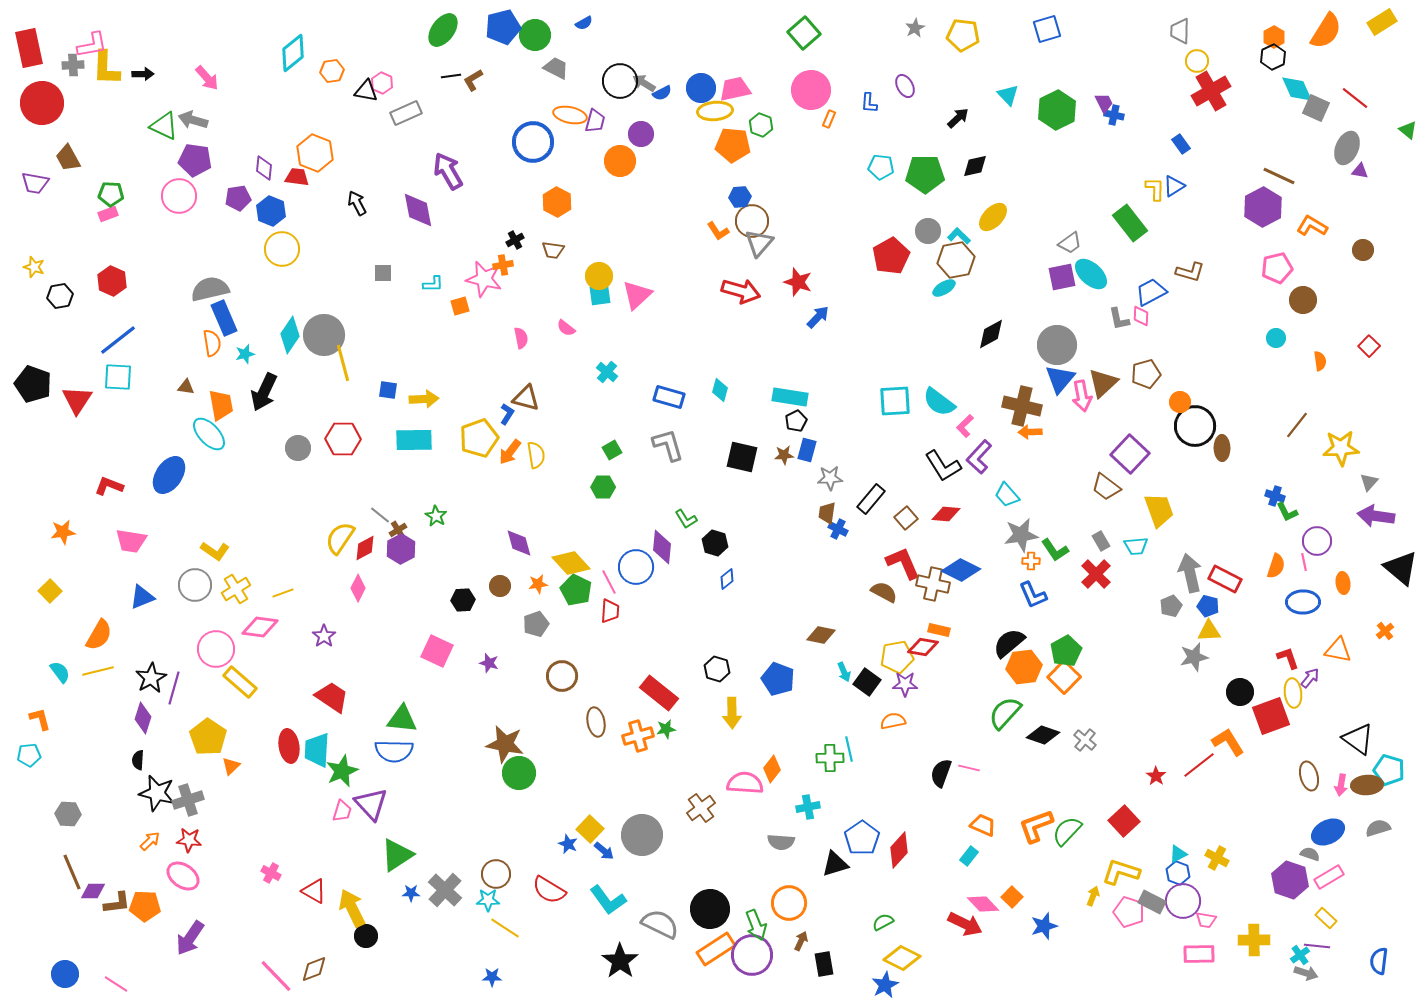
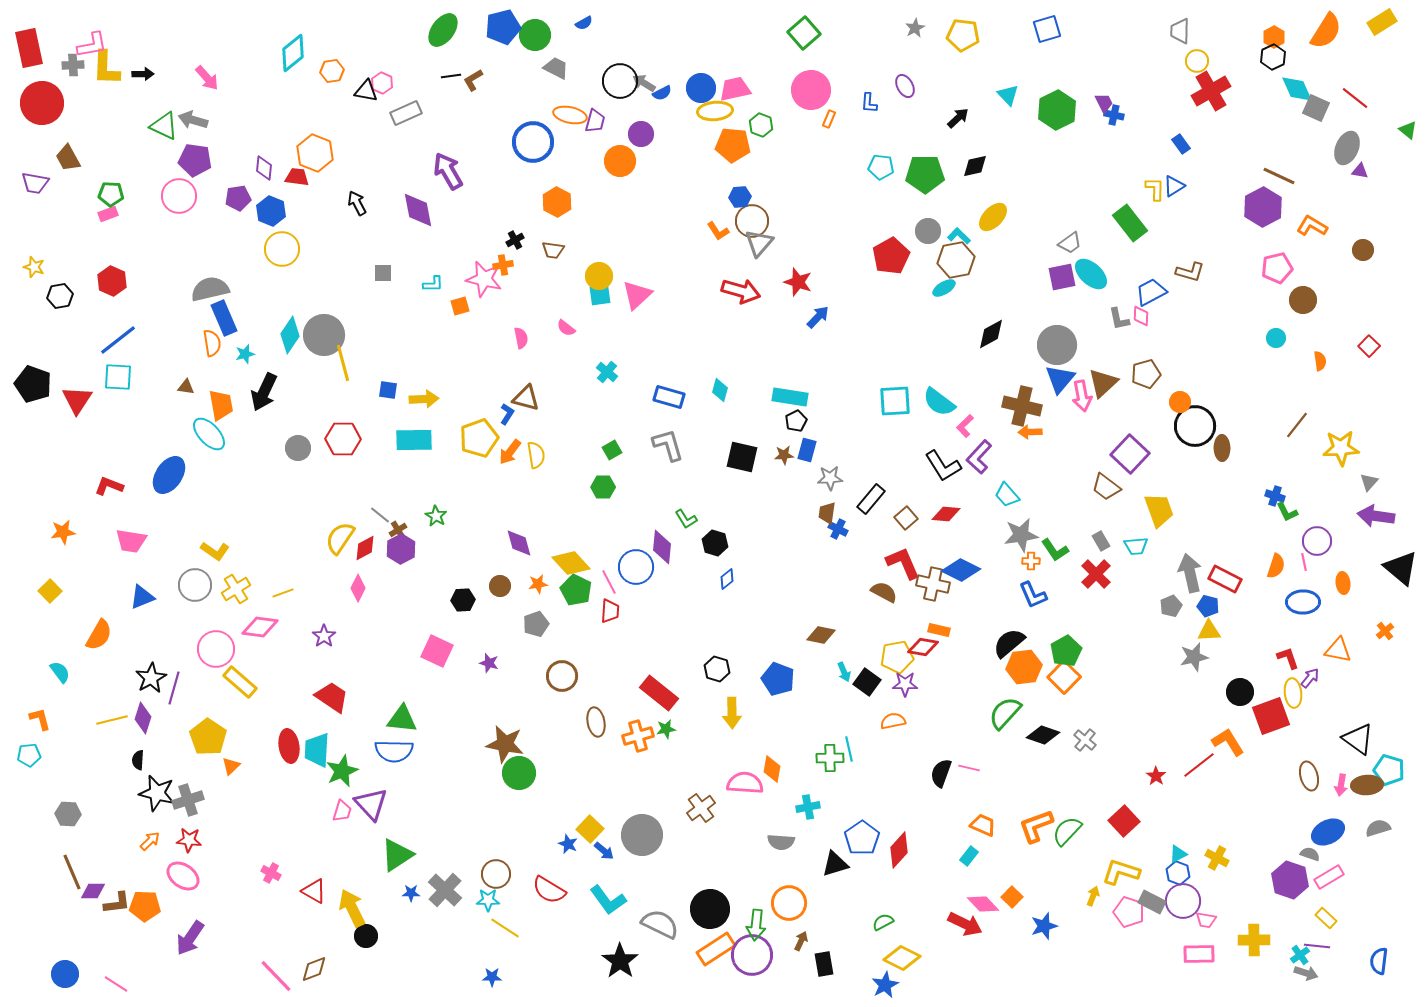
yellow line at (98, 671): moved 14 px right, 49 px down
orange diamond at (772, 769): rotated 28 degrees counterclockwise
green arrow at (756, 925): rotated 28 degrees clockwise
